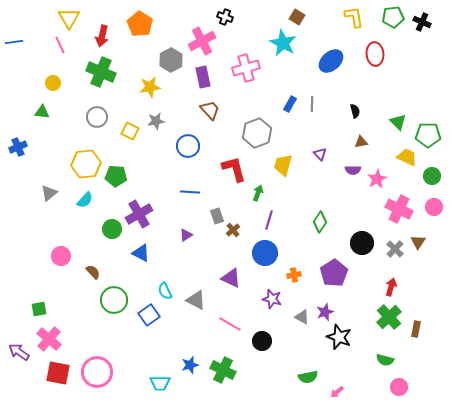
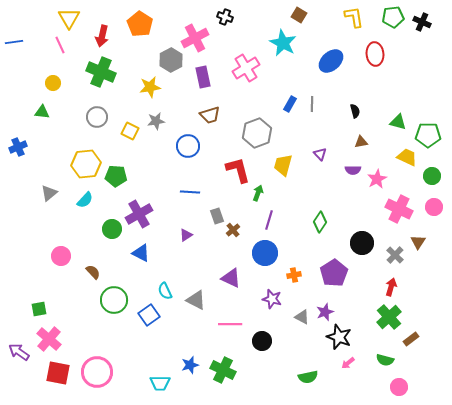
brown square at (297, 17): moved 2 px right, 2 px up
pink cross at (202, 41): moved 7 px left, 3 px up
pink cross at (246, 68): rotated 16 degrees counterclockwise
brown trapezoid at (210, 110): moved 5 px down; rotated 115 degrees clockwise
green triangle at (398, 122): rotated 30 degrees counterclockwise
red L-shape at (234, 169): moved 4 px right, 1 px down
gray cross at (395, 249): moved 6 px down
pink line at (230, 324): rotated 30 degrees counterclockwise
brown rectangle at (416, 329): moved 5 px left, 10 px down; rotated 42 degrees clockwise
pink arrow at (337, 392): moved 11 px right, 29 px up
